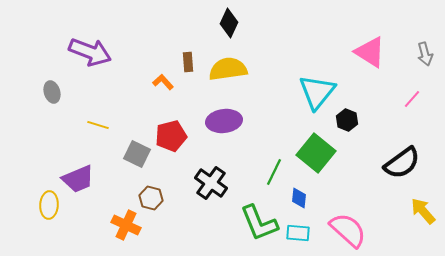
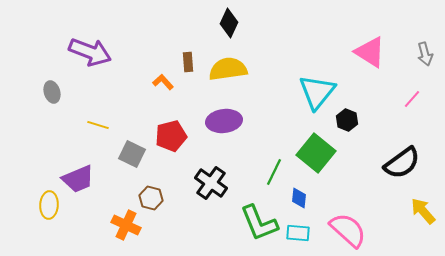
gray square: moved 5 px left
